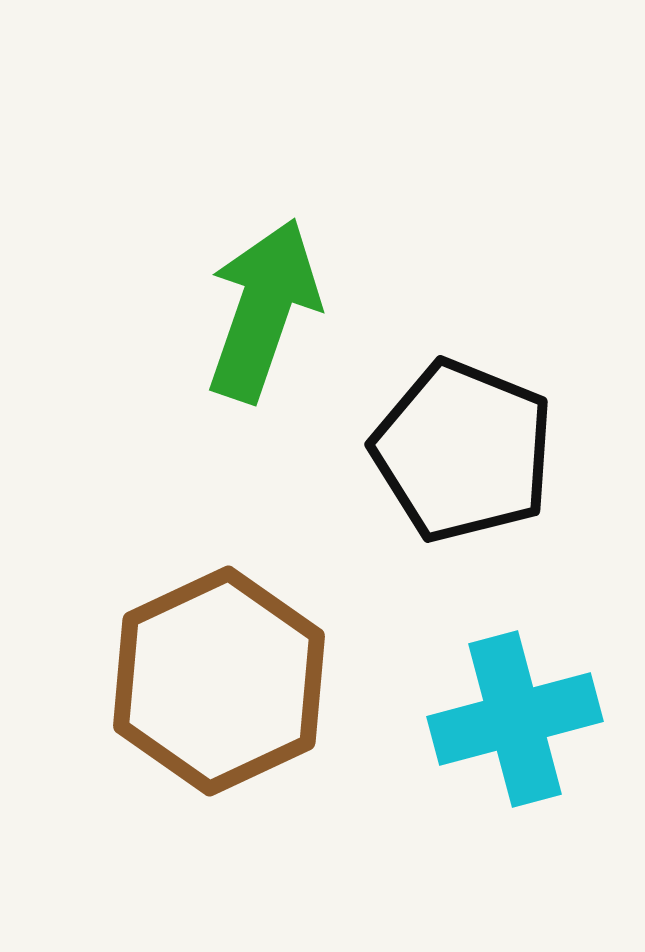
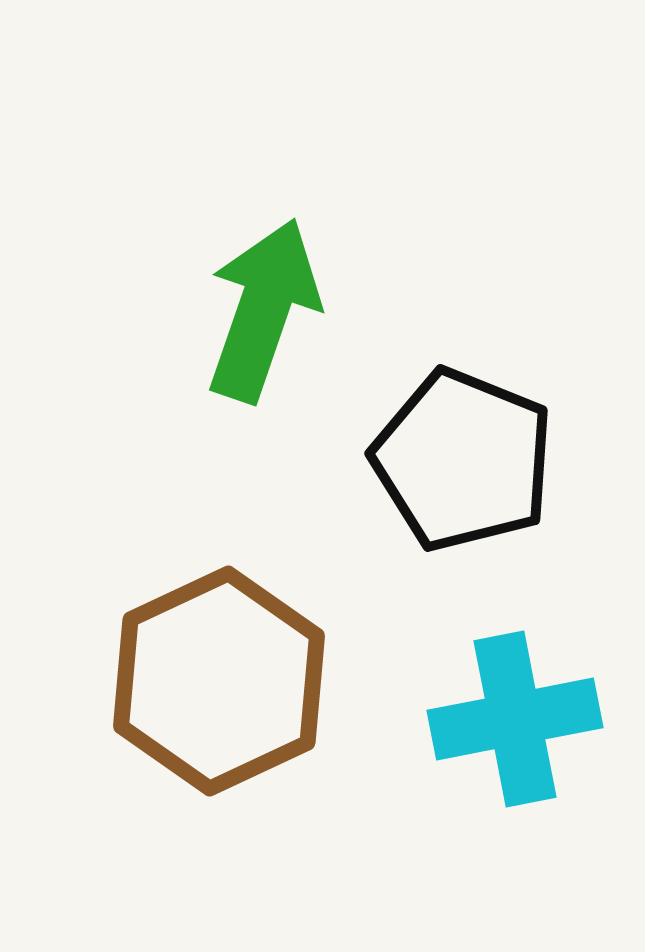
black pentagon: moved 9 px down
cyan cross: rotated 4 degrees clockwise
